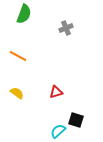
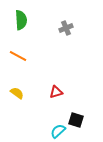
green semicircle: moved 3 px left, 6 px down; rotated 24 degrees counterclockwise
